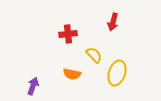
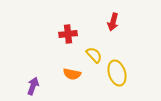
yellow ellipse: rotated 35 degrees counterclockwise
